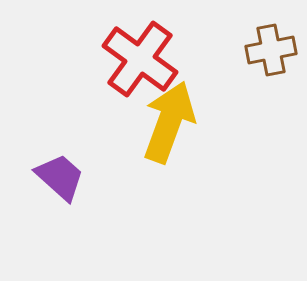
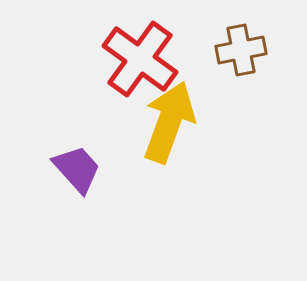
brown cross: moved 30 px left
purple trapezoid: moved 17 px right, 8 px up; rotated 6 degrees clockwise
